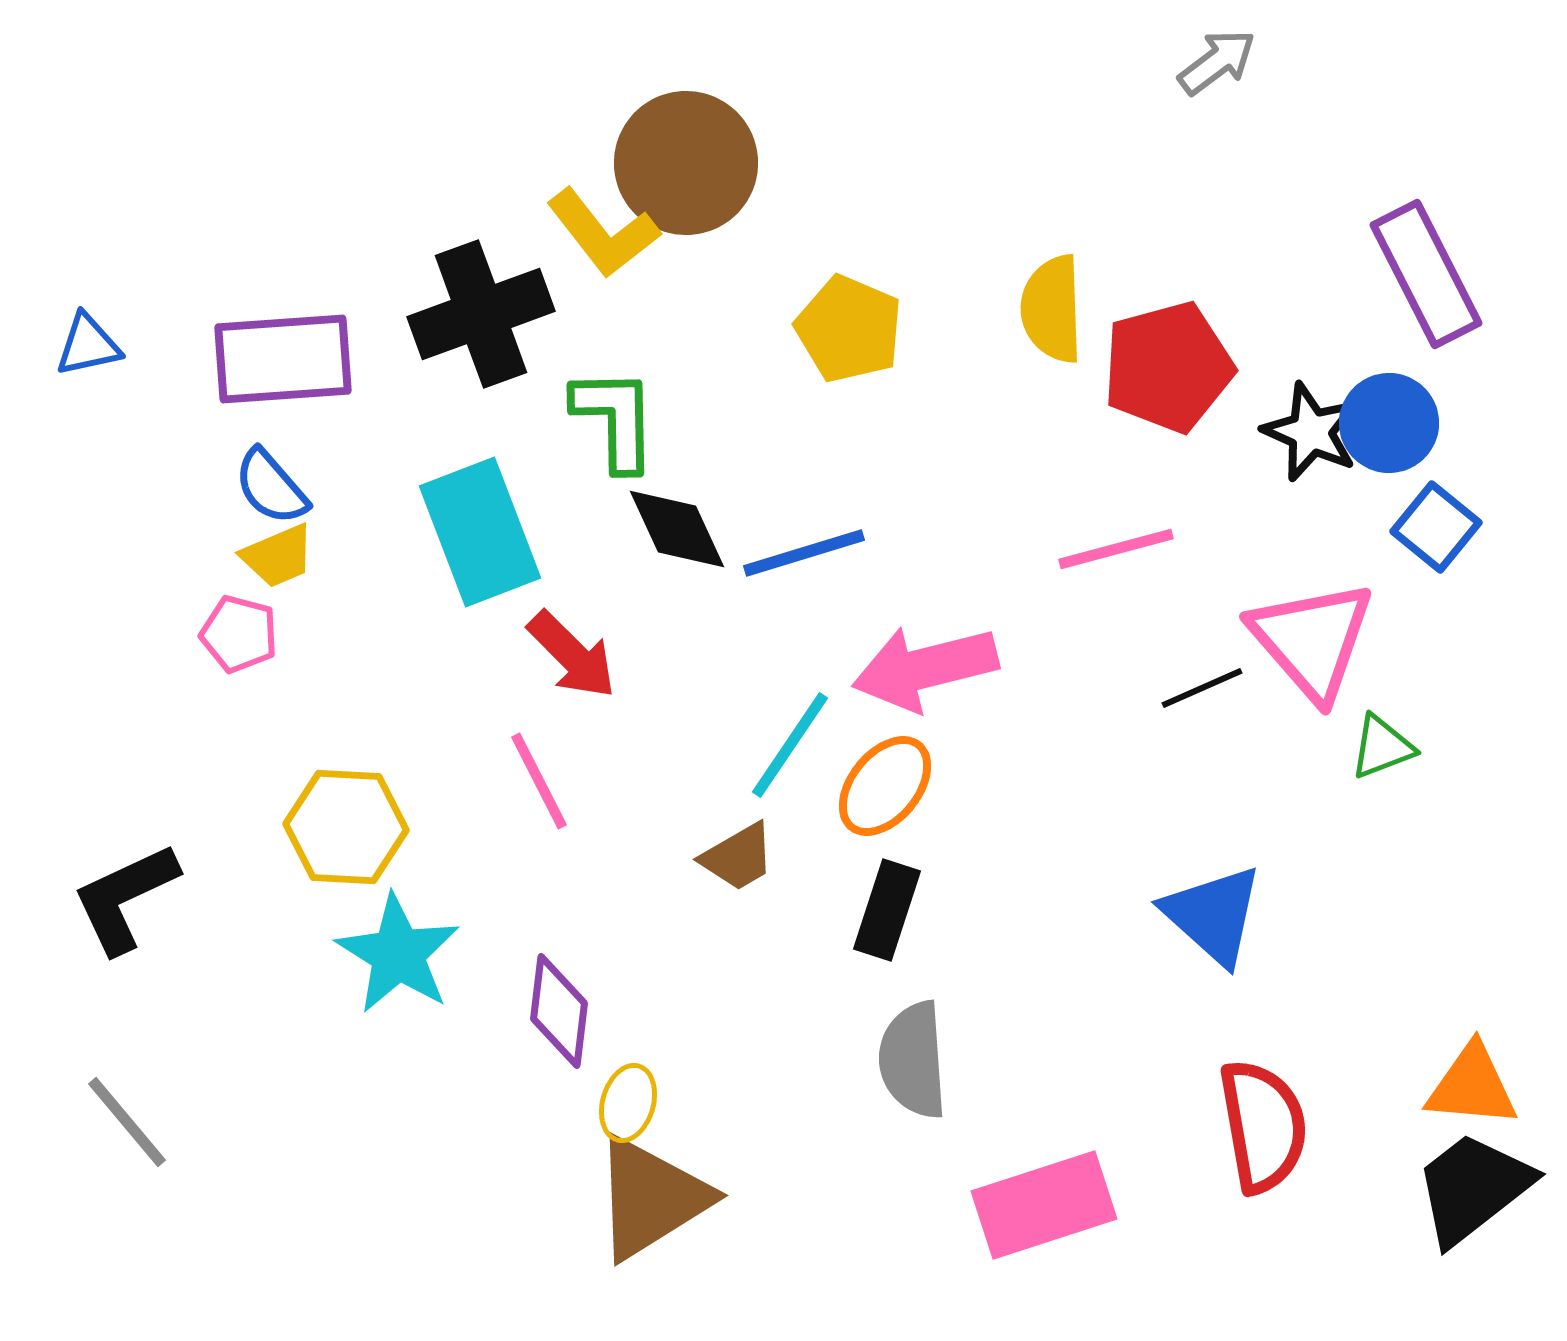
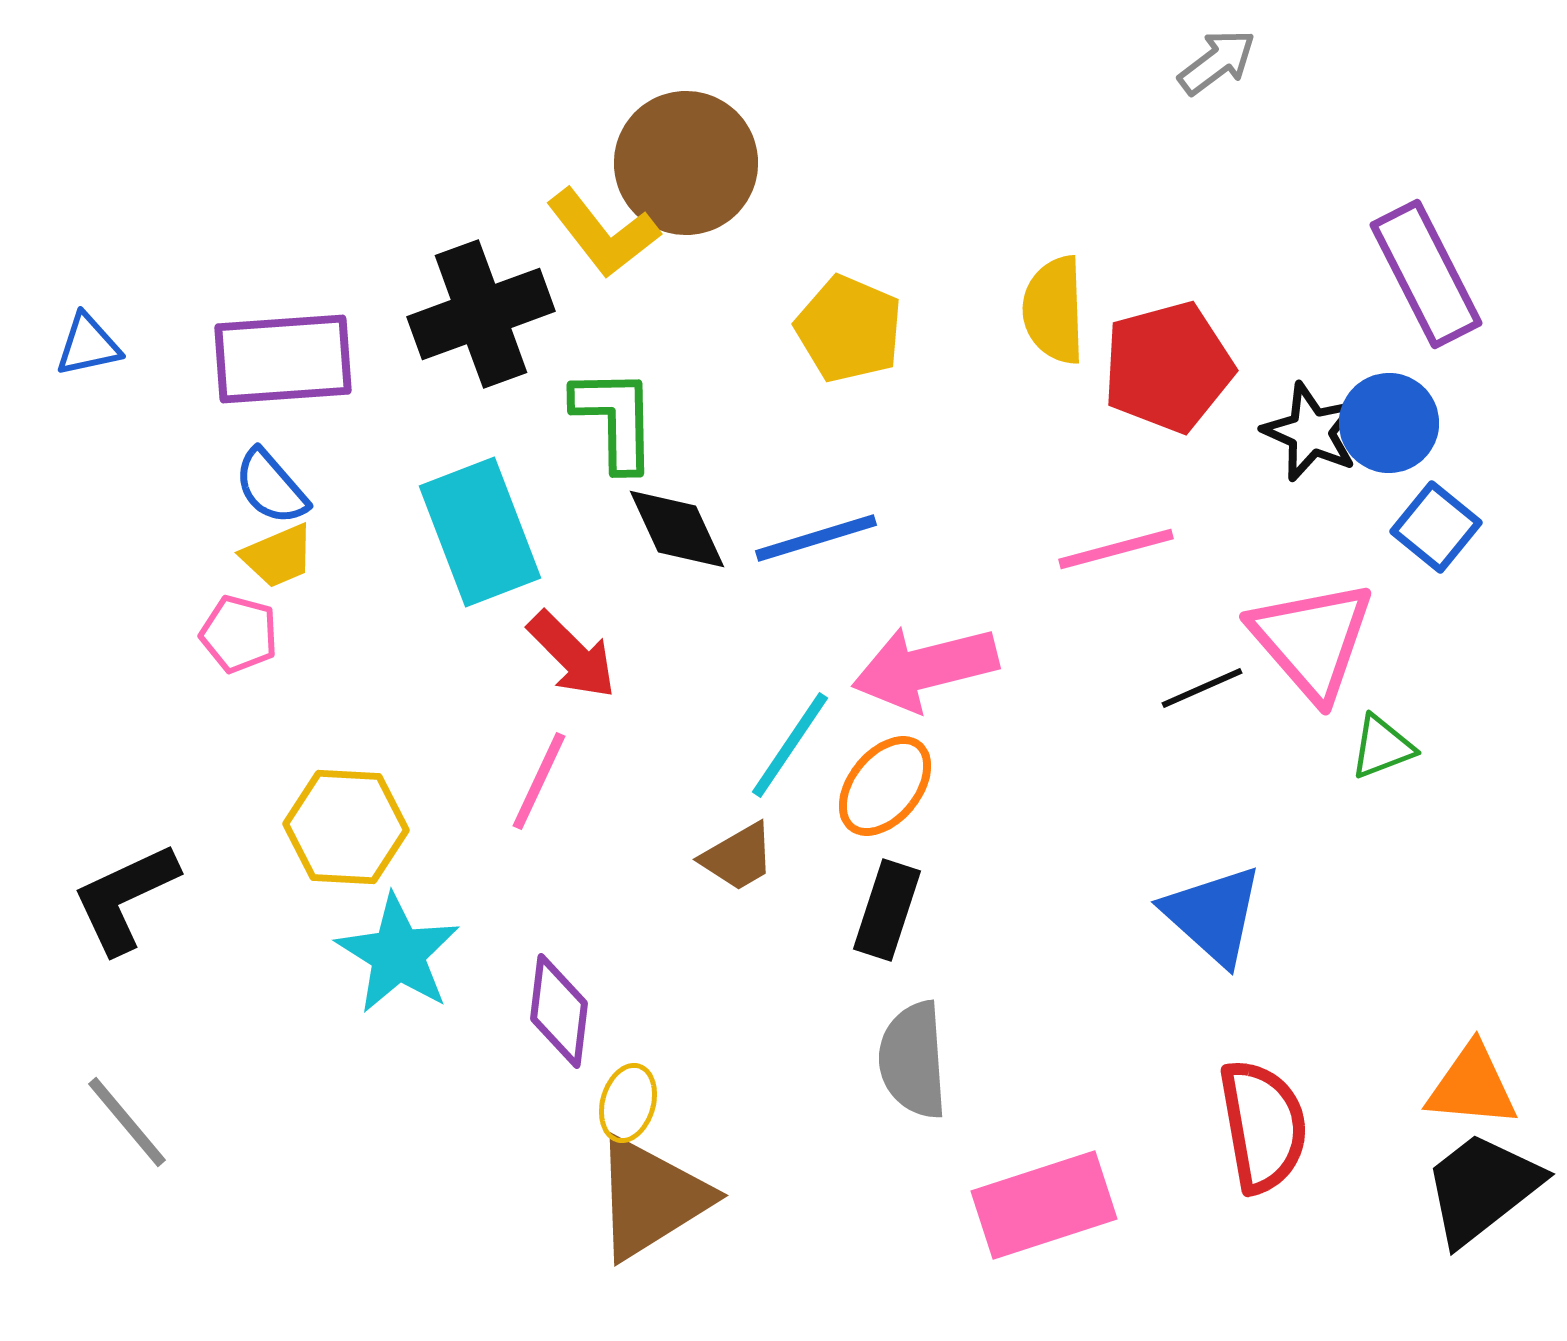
yellow semicircle at (1052, 309): moved 2 px right, 1 px down
blue line at (804, 553): moved 12 px right, 15 px up
pink line at (539, 781): rotated 52 degrees clockwise
black trapezoid at (1473, 1188): moved 9 px right
